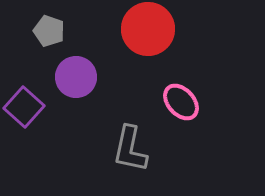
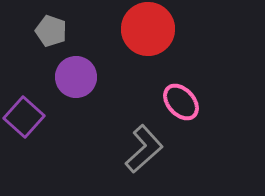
gray pentagon: moved 2 px right
purple square: moved 10 px down
gray L-shape: moved 14 px right; rotated 144 degrees counterclockwise
